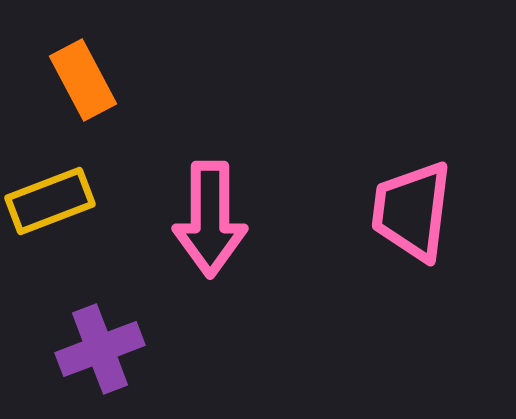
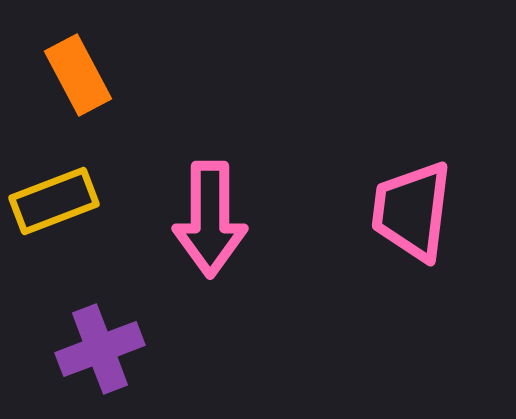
orange rectangle: moved 5 px left, 5 px up
yellow rectangle: moved 4 px right
